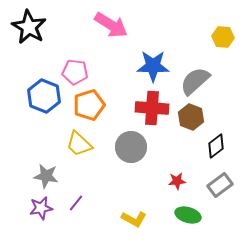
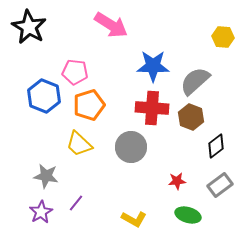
purple star: moved 4 px down; rotated 20 degrees counterclockwise
